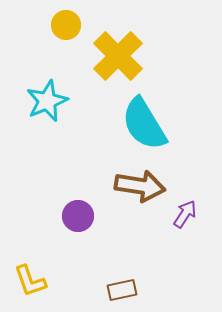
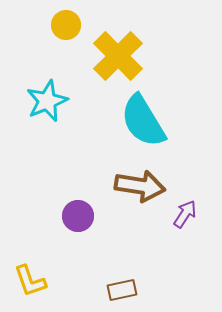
cyan semicircle: moved 1 px left, 3 px up
